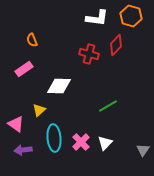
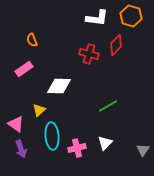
cyan ellipse: moved 2 px left, 2 px up
pink cross: moved 4 px left, 6 px down; rotated 30 degrees clockwise
purple arrow: moved 2 px left, 1 px up; rotated 102 degrees counterclockwise
